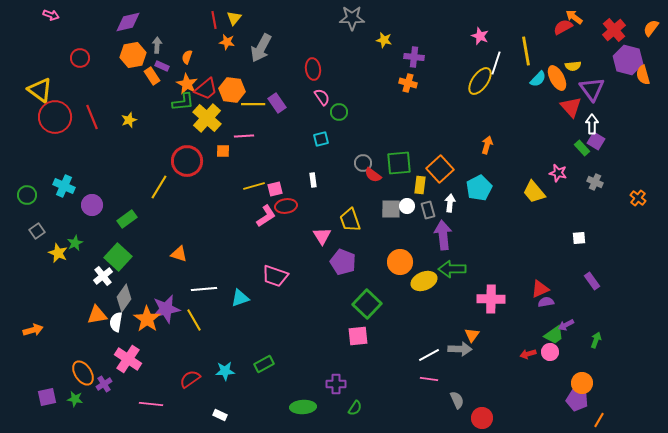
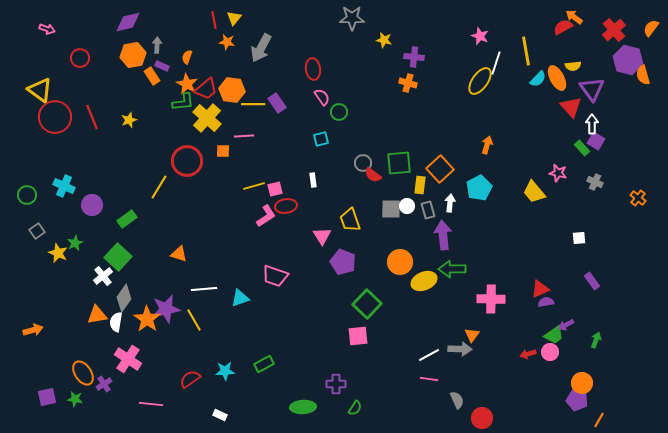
pink arrow at (51, 15): moved 4 px left, 14 px down
